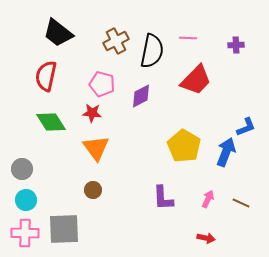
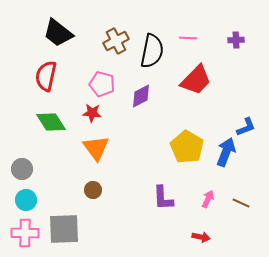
purple cross: moved 5 px up
yellow pentagon: moved 3 px right, 1 px down
red arrow: moved 5 px left, 1 px up
